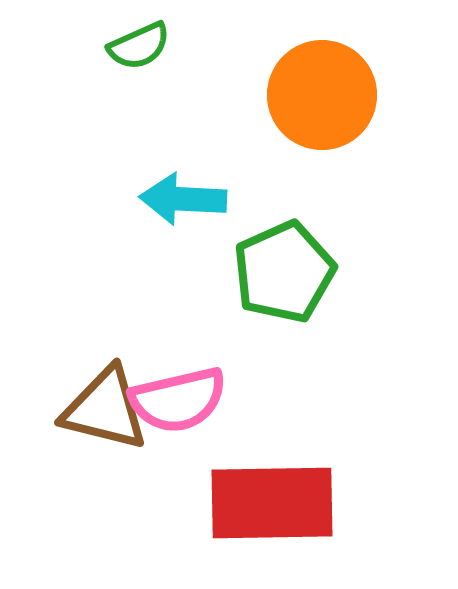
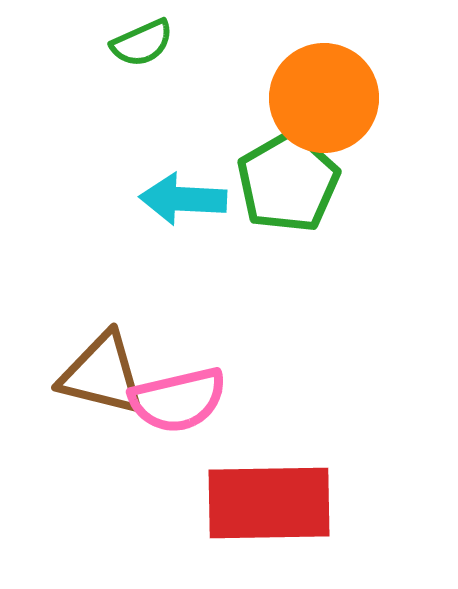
green semicircle: moved 3 px right, 3 px up
orange circle: moved 2 px right, 3 px down
green pentagon: moved 4 px right, 90 px up; rotated 6 degrees counterclockwise
brown triangle: moved 3 px left, 35 px up
red rectangle: moved 3 px left
